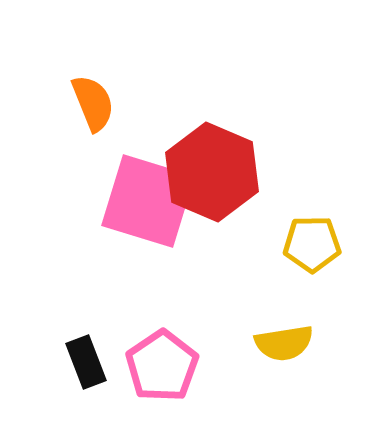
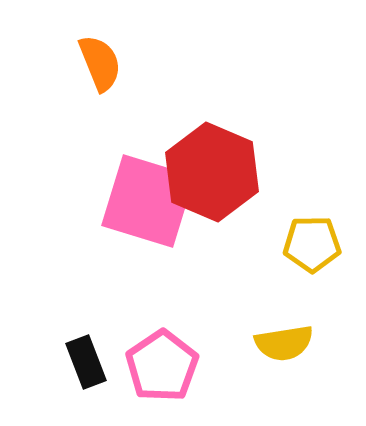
orange semicircle: moved 7 px right, 40 px up
